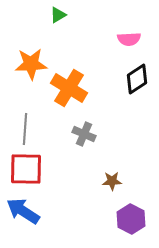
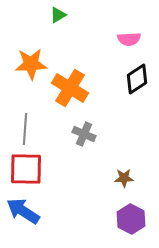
orange cross: moved 1 px right
brown star: moved 12 px right, 3 px up
